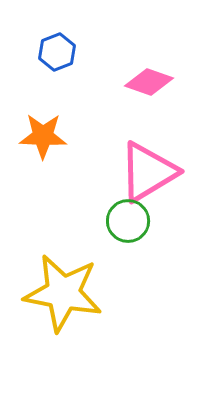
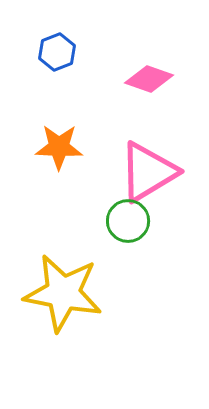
pink diamond: moved 3 px up
orange star: moved 16 px right, 11 px down
